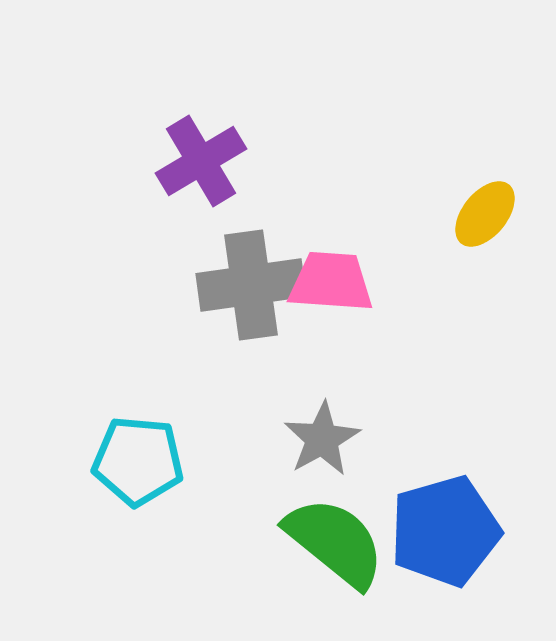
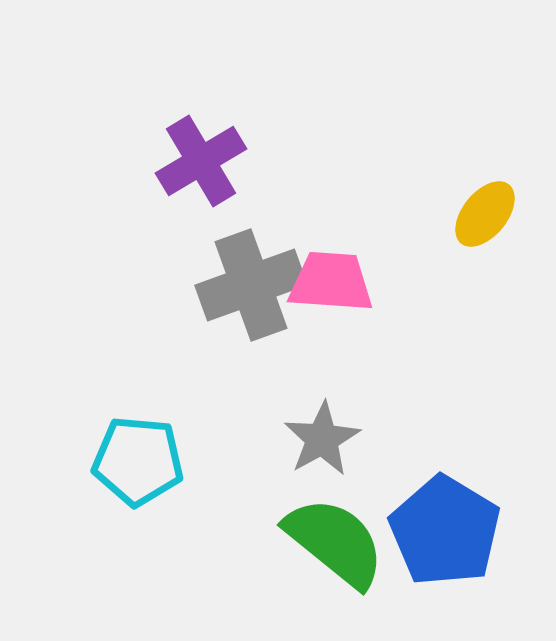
gray cross: rotated 12 degrees counterclockwise
blue pentagon: rotated 25 degrees counterclockwise
